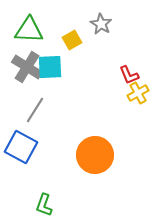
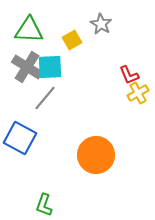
gray line: moved 10 px right, 12 px up; rotated 8 degrees clockwise
blue square: moved 1 px left, 9 px up
orange circle: moved 1 px right
